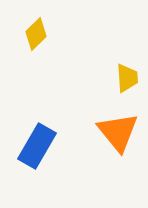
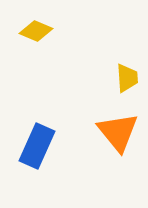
yellow diamond: moved 3 px up; rotated 68 degrees clockwise
blue rectangle: rotated 6 degrees counterclockwise
